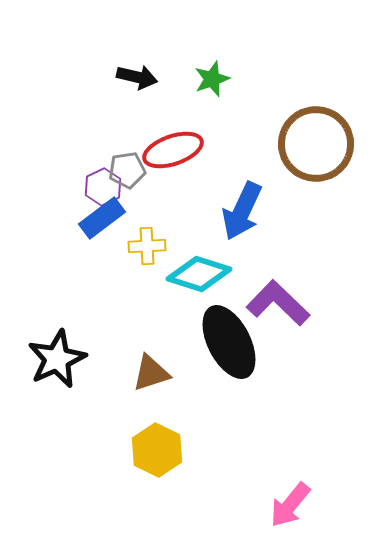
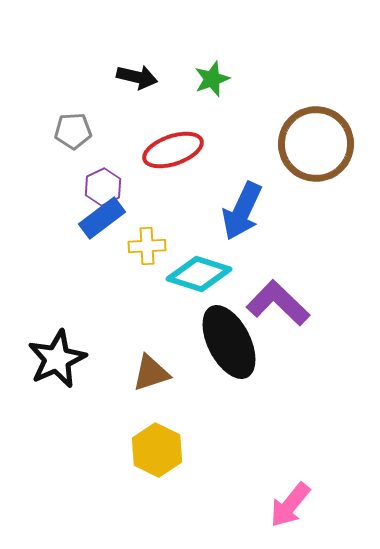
gray pentagon: moved 54 px left, 39 px up; rotated 6 degrees clockwise
